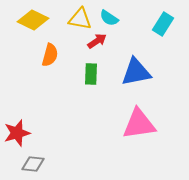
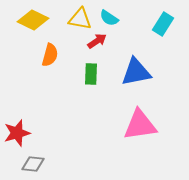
pink triangle: moved 1 px right, 1 px down
